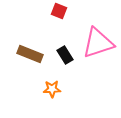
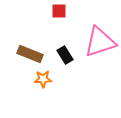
red square: rotated 21 degrees counterclockwise
pink triangle: moved 2 px right, 1 px up
orange star: moved 9 px left, 10 px up
